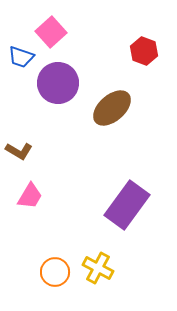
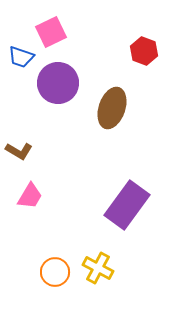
pink square: rotated 16 degrees clockwise
brown ellipse: rotated 30 degrees counterclockwise
